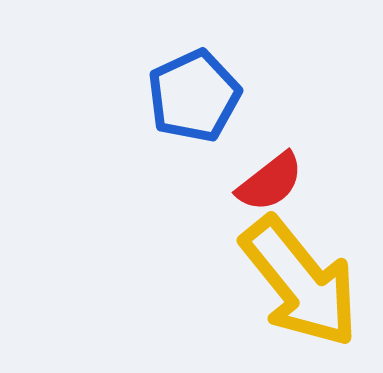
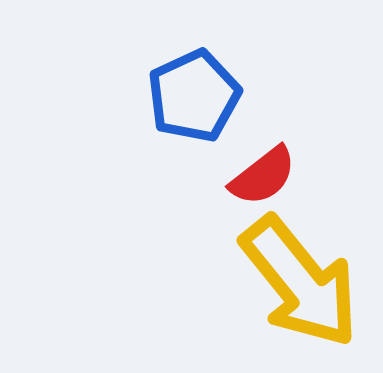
red semicircle: moved 7 px left, 6 px up
